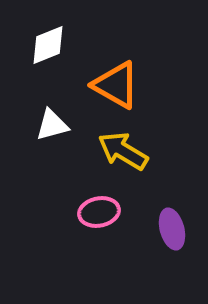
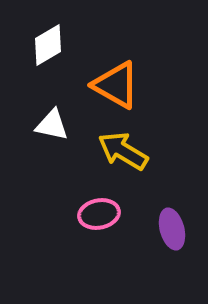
white diamond: rotated 9 degrees counterclockwise
white triangle: rotated 27 degrees clockwise
pink ellipse: moved 2 px down
